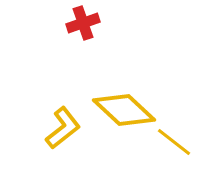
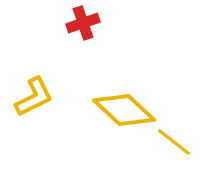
yellow L-shape: moved 29 px left, 31 px up; rotated 12 degrees clockwise
